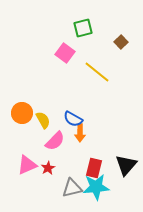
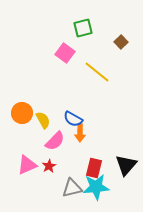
red star: moved 1 px right, 2 px up
